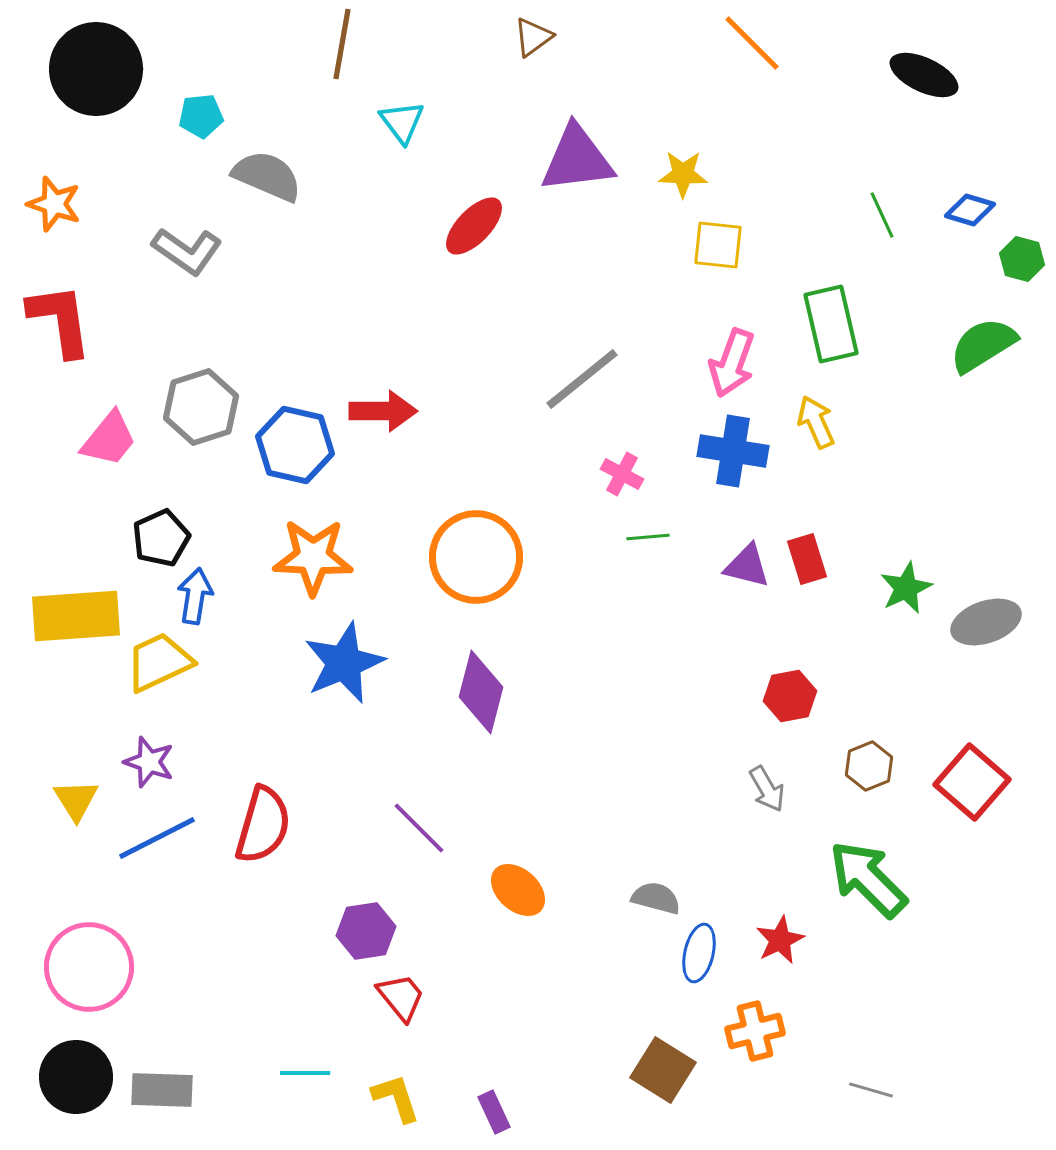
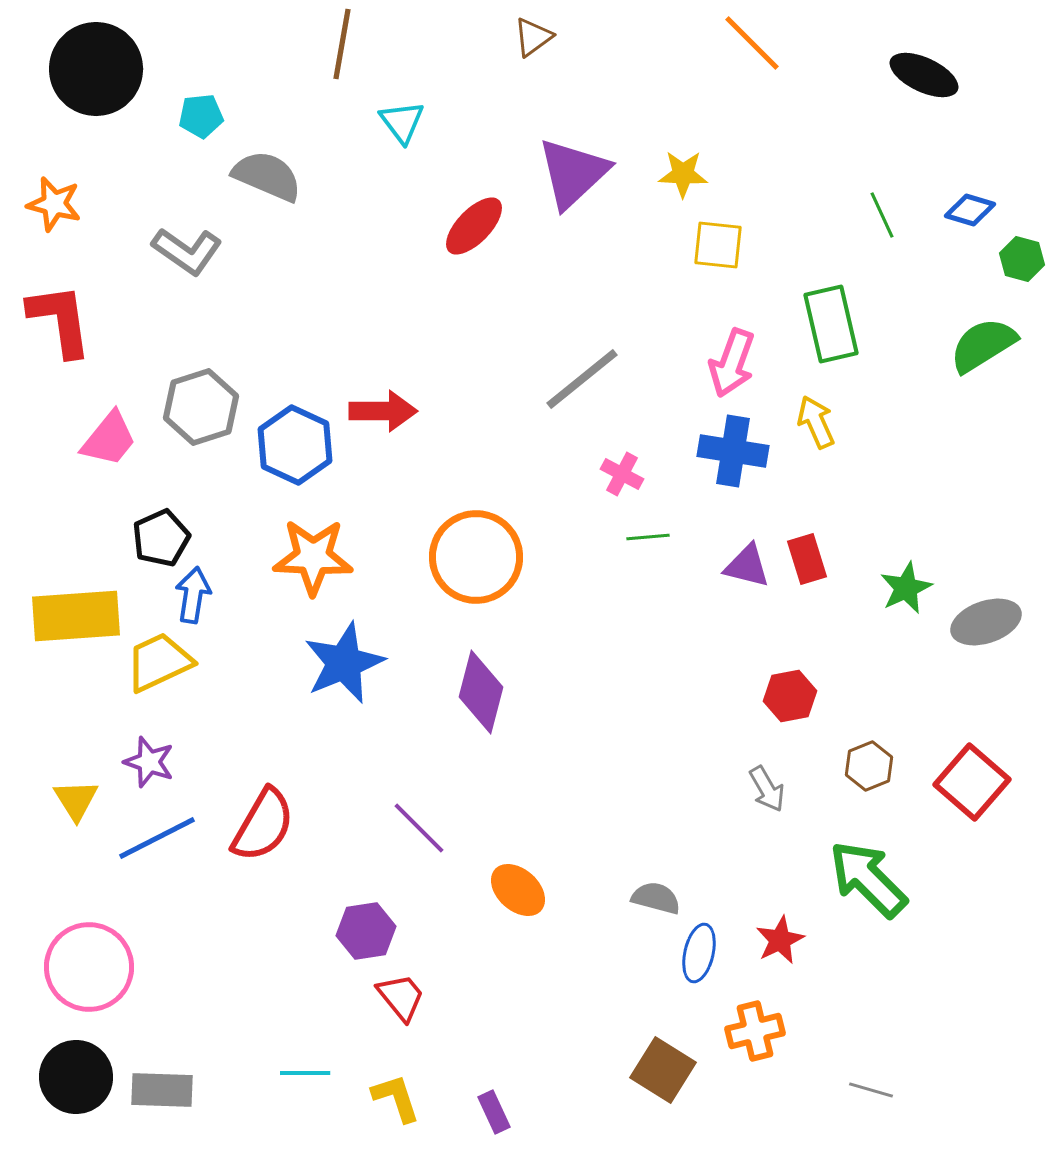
purple triangle at (577, 159): moved 4 px left, 14 px down; rotated 36 degrees counterclockwise
orange star at (54, 204): rotated 4 degrees counterclockwise
blue hexagon at (295, 445): rotated 12 degrees clockwise
blue arrow at (195, 596): moved 2 px left, 1 px up
red semicircle at (263, 825): rotated 14 degrees clockwise
